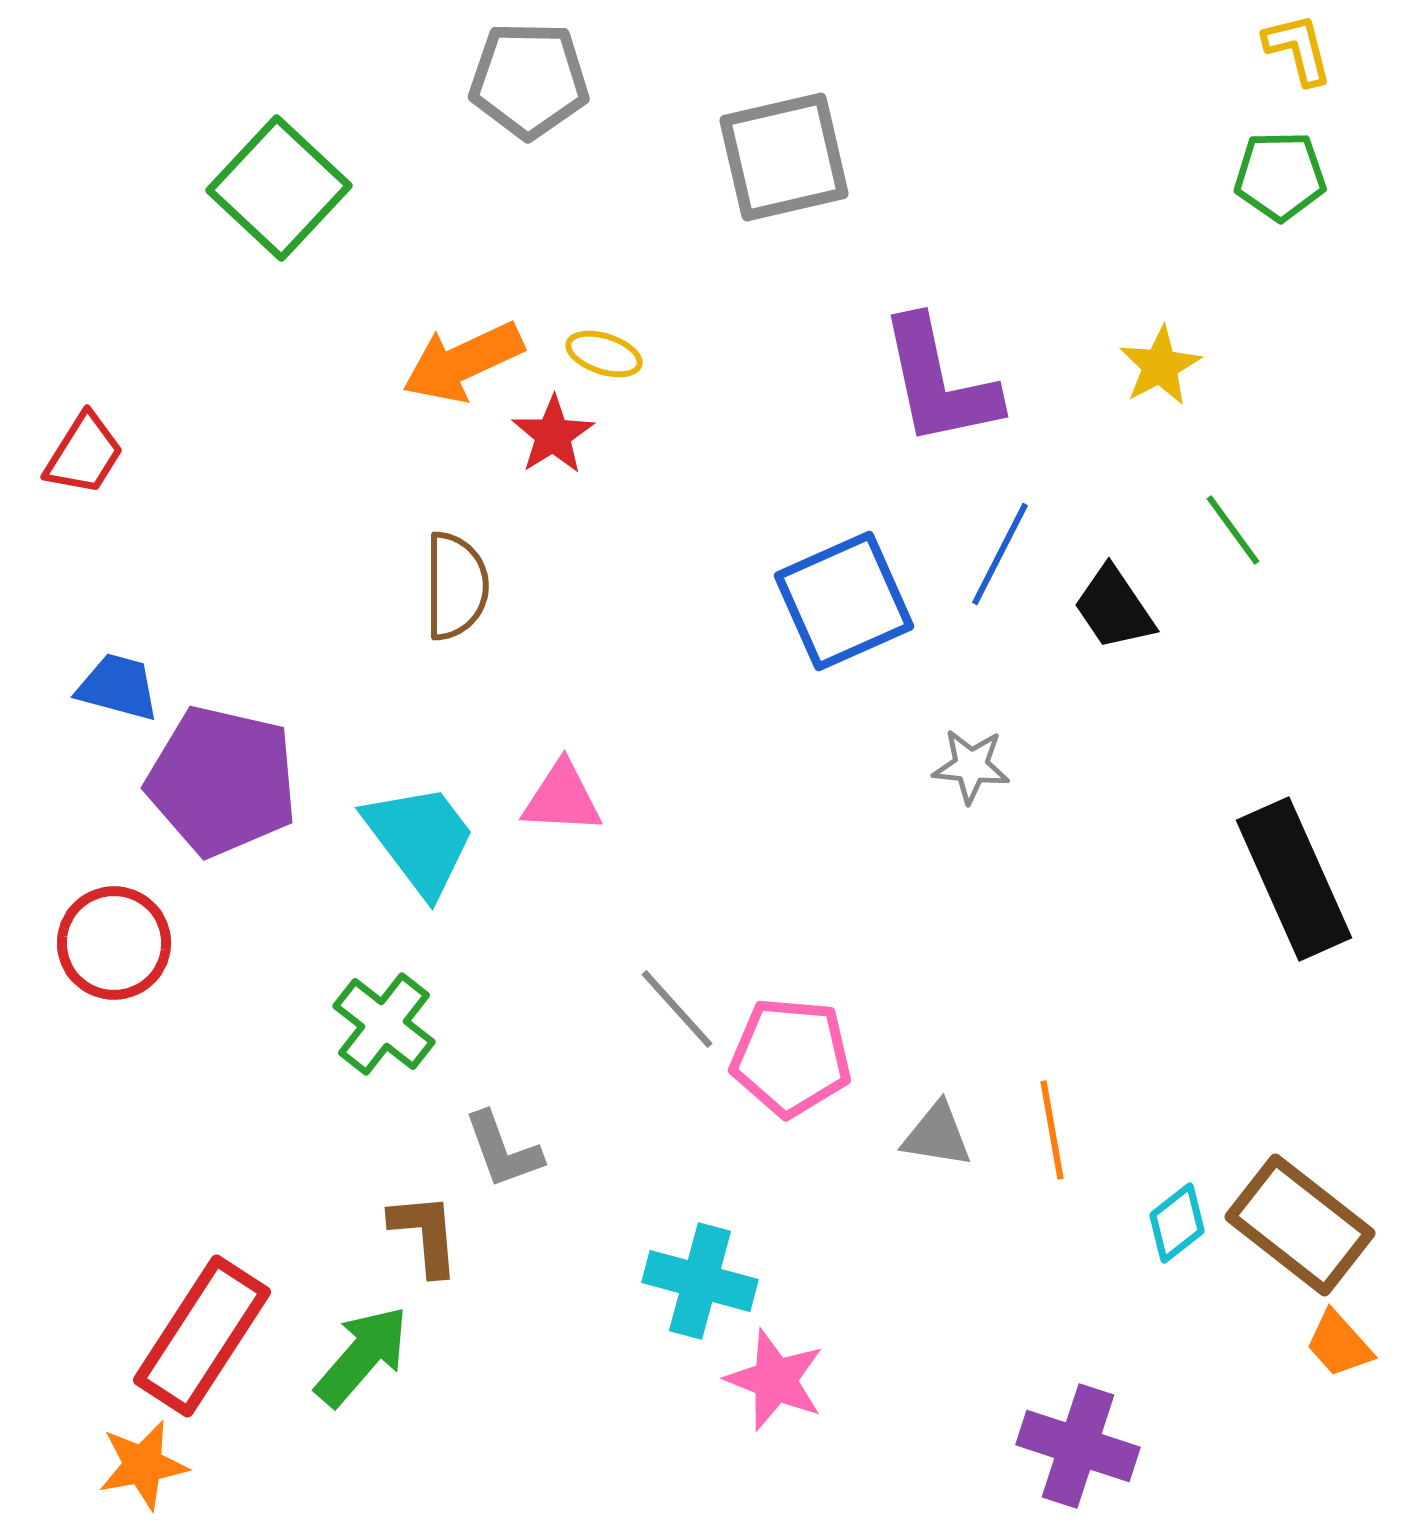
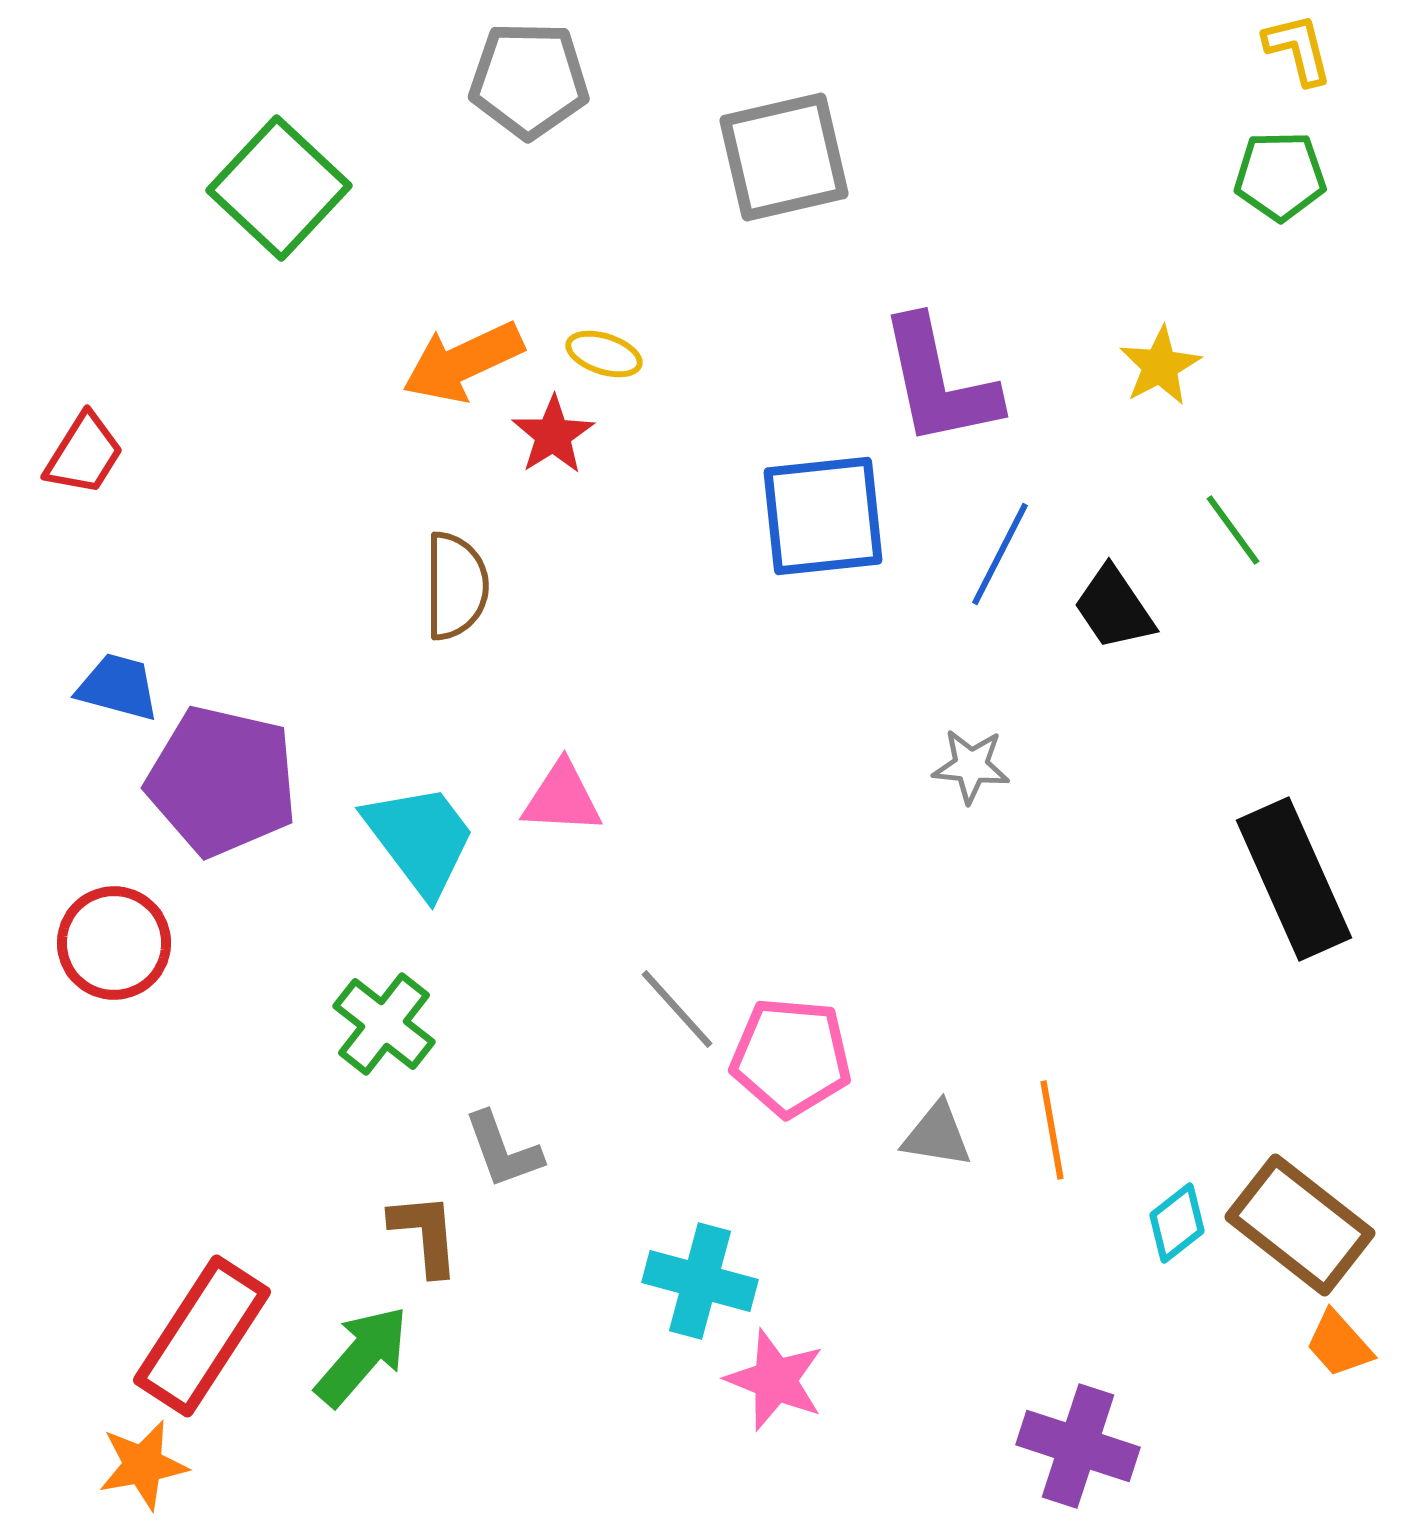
blue square: moved 21 px left, 85 px up; rotated 18 degrees clockwise
